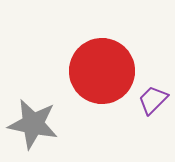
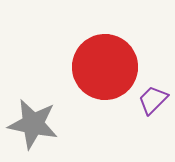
red circle: moved 3 px right, 4 px up
